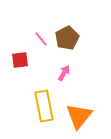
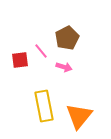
pink line: moved 12 px down
pink arrow: moved 6 px up; rotated 77 degrees clockwise
